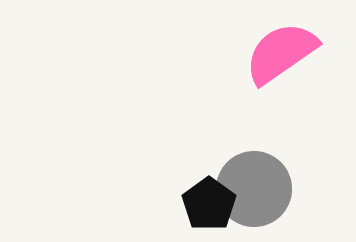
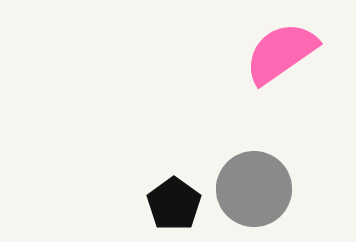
black pentagon: moved 35 px left
